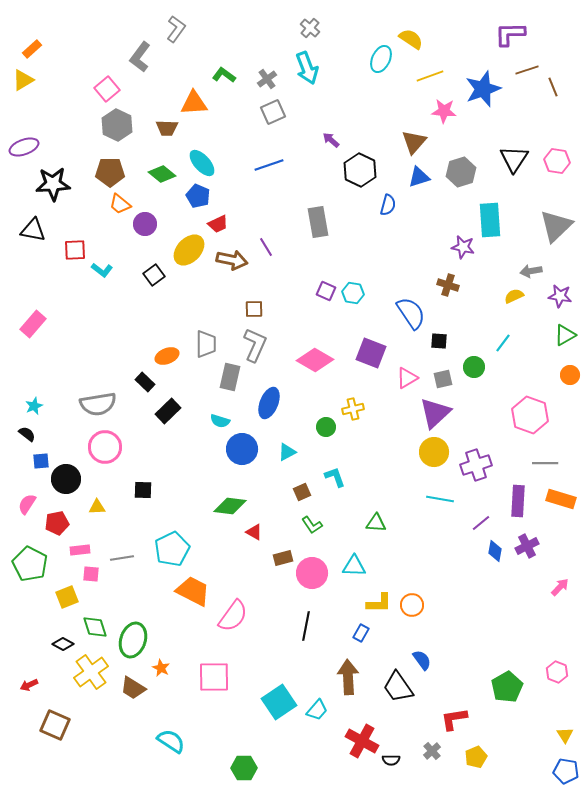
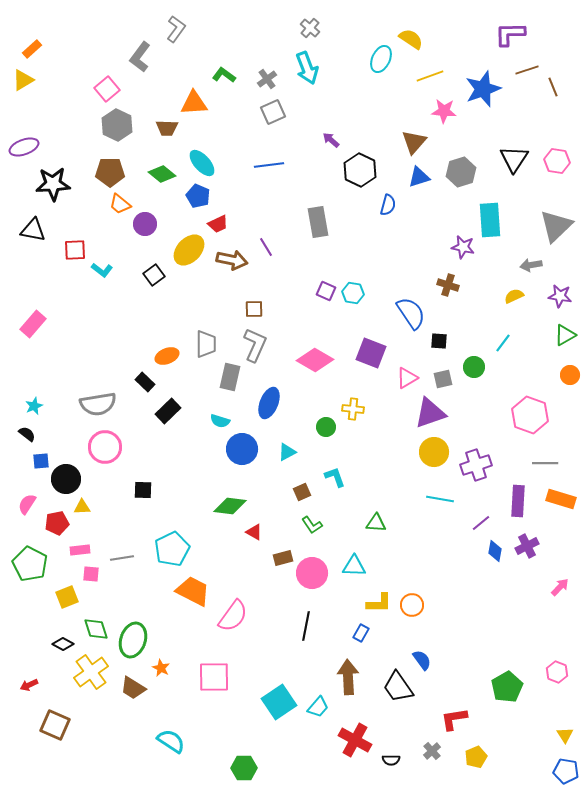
blue line at (269, 165): rotated 12 degrees clockwise
gray arrow at (531, 271): moved 6 px up
yellow cross at (353, 409): rotated 20 degrees clockwise
purple triangle at (435, 413): moved 5 px left; rotated 24 degrees clockwise
yellow triangle at (97, 507): moved 15 px left
green diamond at (95, 627): moved 1 px right, 2 px down
cyan trapezoid at (317, 710): moved 1 px right, 3 px up
red cross at (362, 741): moved 7 px left, 1 px up
